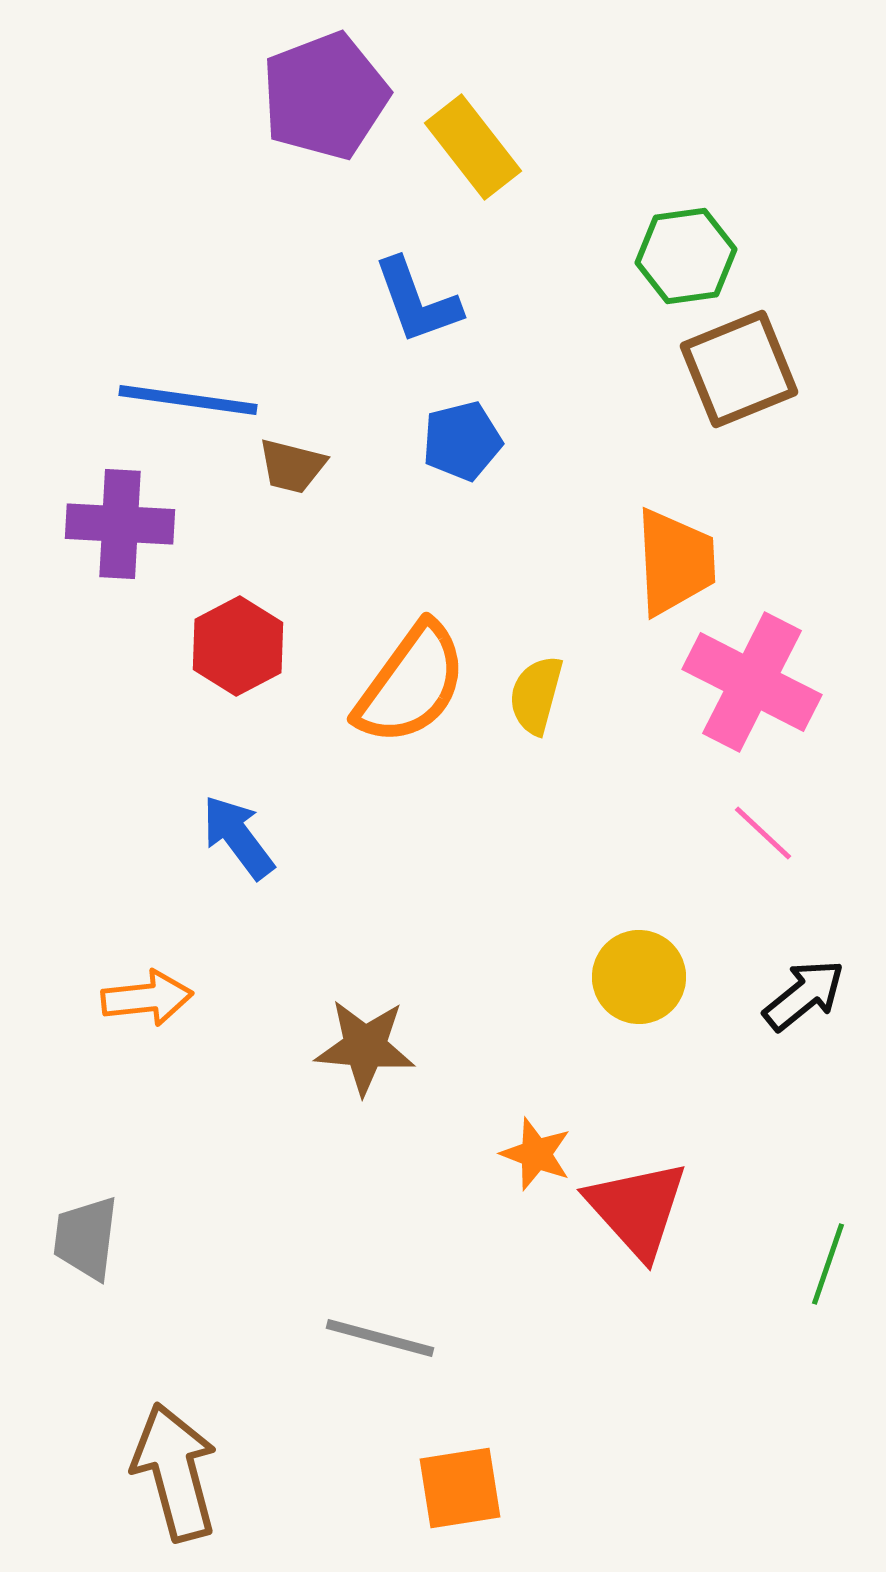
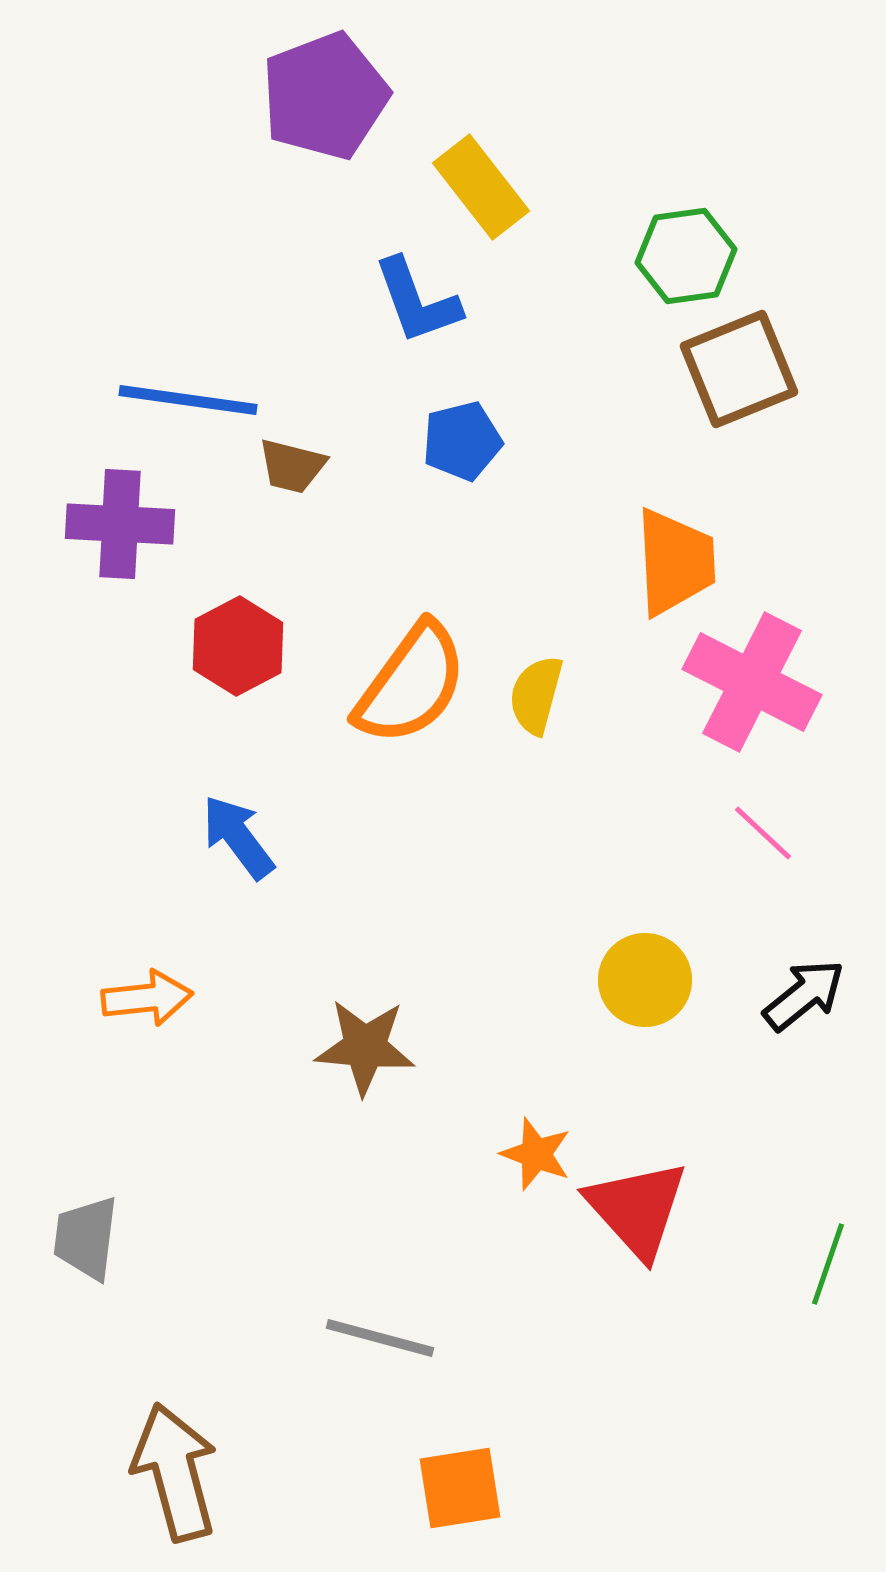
yellow rectangle: moved 8 px right, 40 px down
yellow circle: moved 6 px right, 3 px down
